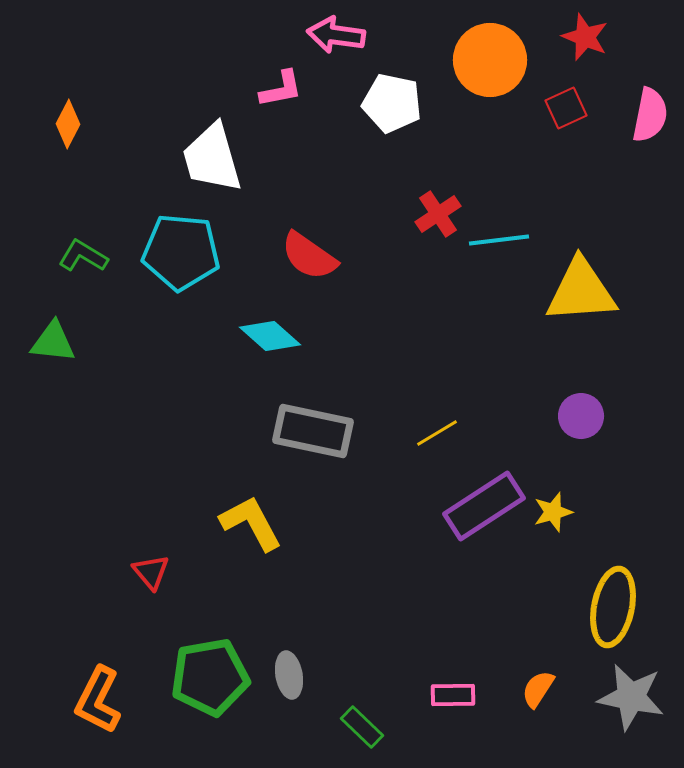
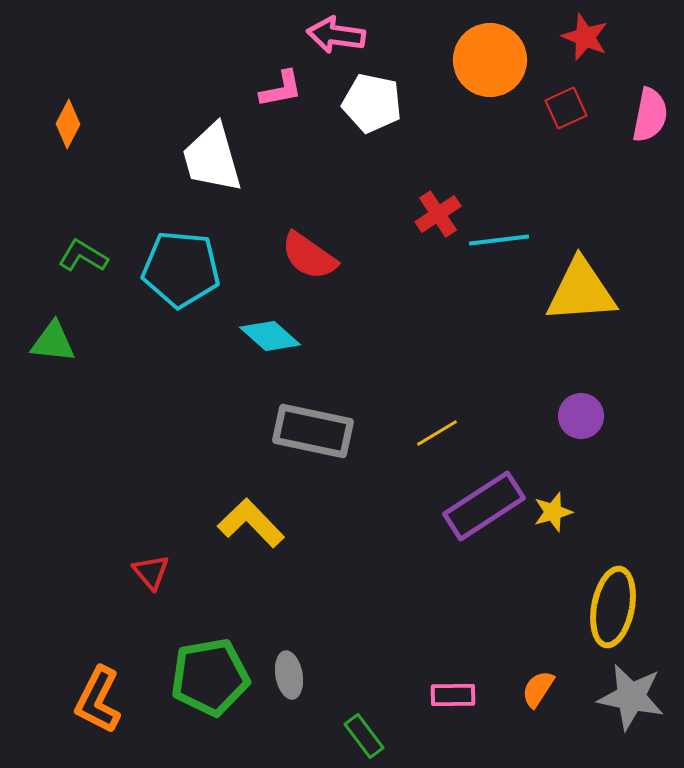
white pentagon: moved 20 px left
cyan pentagon: moved 17 px down
yellow L-shape: rotated 16 degrees counterclockwise
green rectangle: moved 2 px right, 9 px down; rotated 9 degrees clockwise
